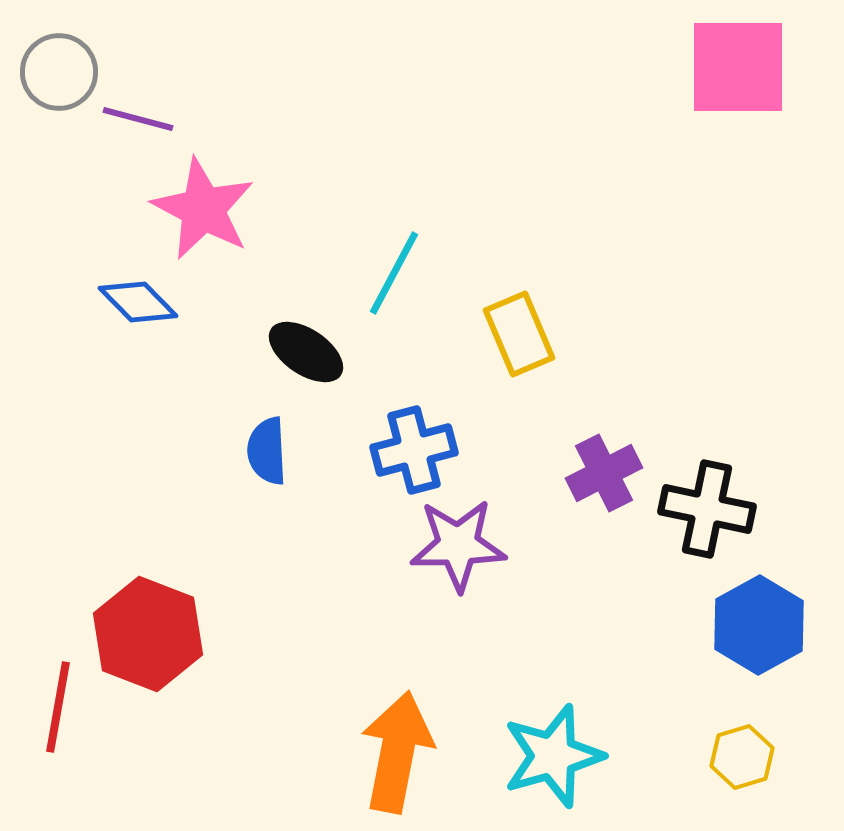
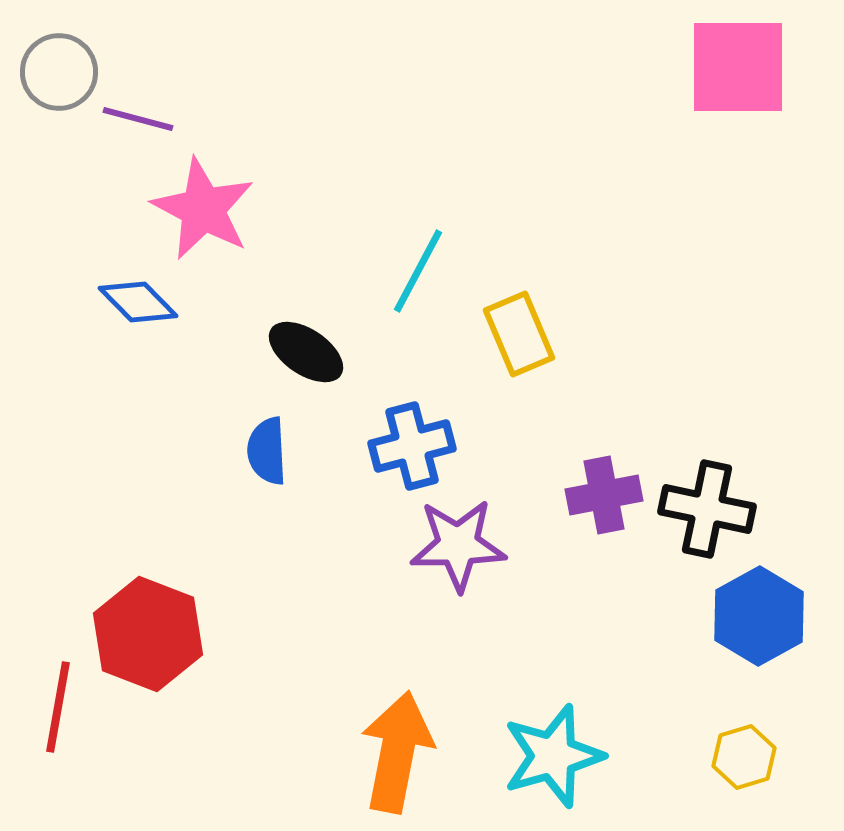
cyan line: moved 24 px right, 2 px up
blue cross: moved 2 px left, 4 px up
purple cross: moved 22 px down; rotated 16 degrees clockwise
blue hexagon: moved 9 px up
yellow hexagon: moved 2 px right
